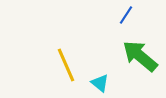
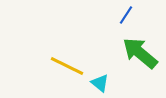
green arrow: moved 3 px up
yellow line: moved 1 px right, 1 px down; rotated 40 degrees counterclockwise
